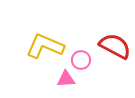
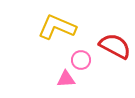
yellow L-shape: moved 12 px right, 19 px up
